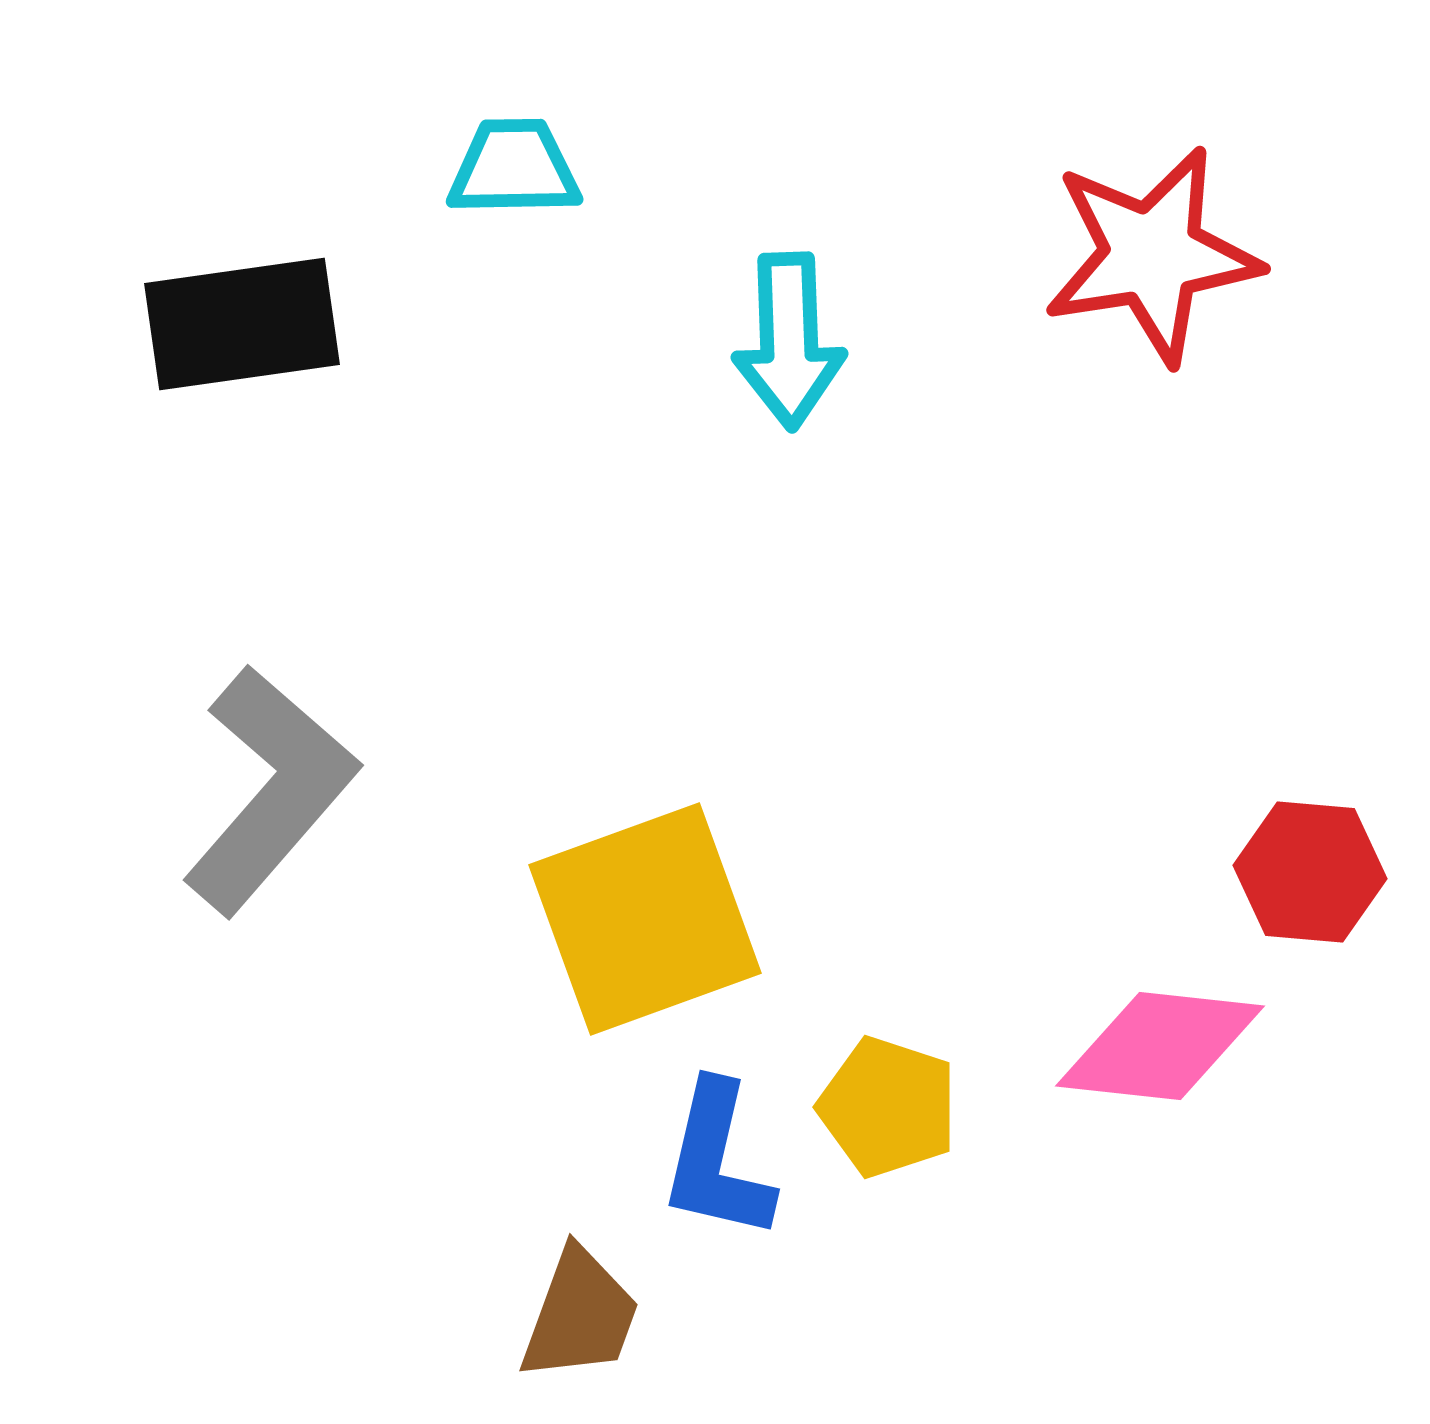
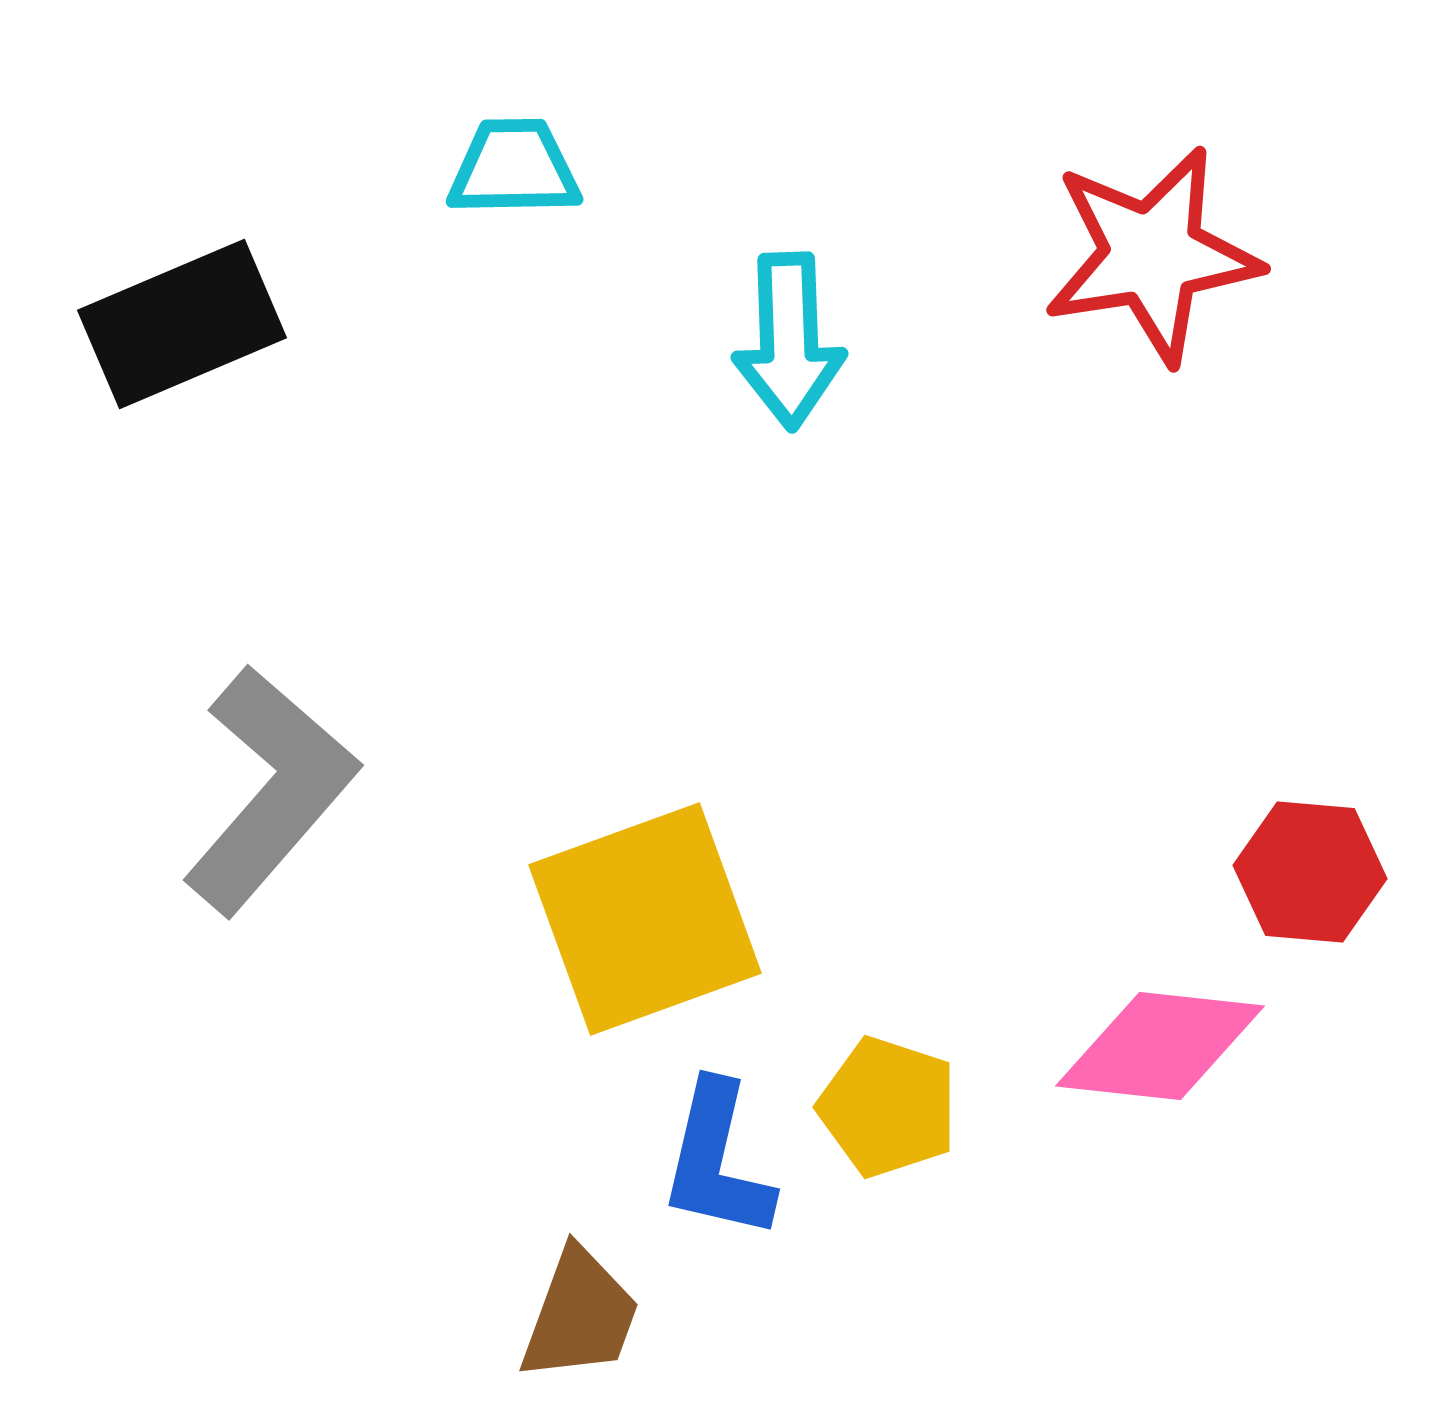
black rectangle: moved 60 px left; rotated 15 degrees counterclockwise
